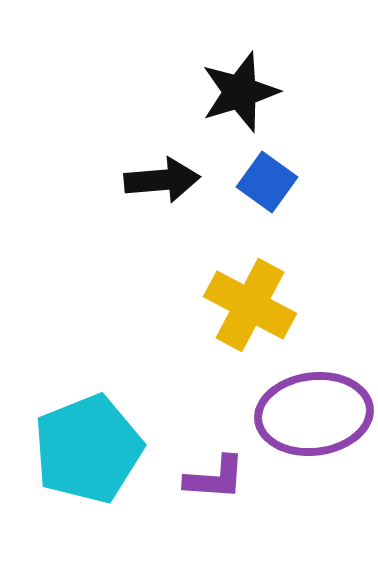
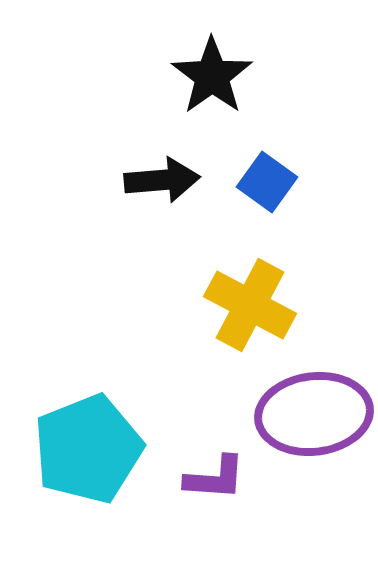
black star: moved 28 px left, 16 px up; rotated 18 degrees counterclockwise
